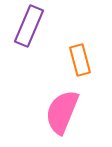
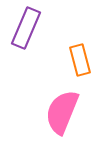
purple rectangle: moved 3 px left, 2 px down
